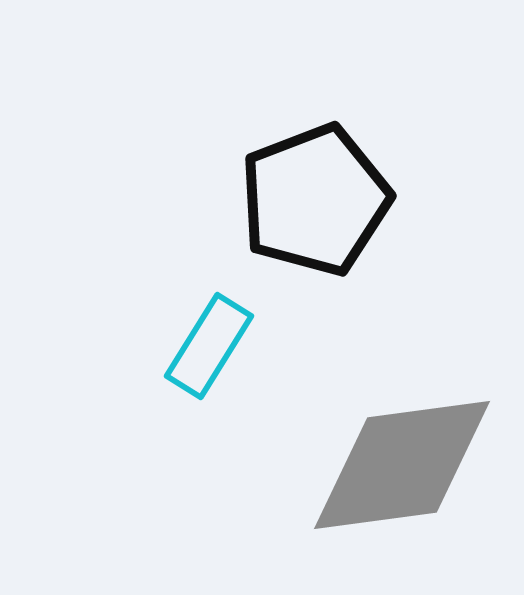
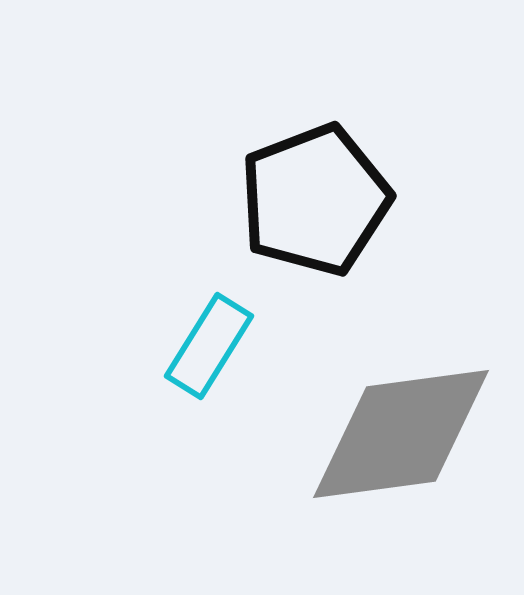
gray diamond: moved 1 px left, 31 px up
